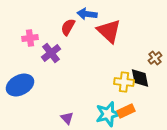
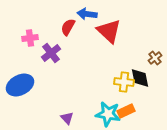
cyan star: rotated 25 degrees clockwise
